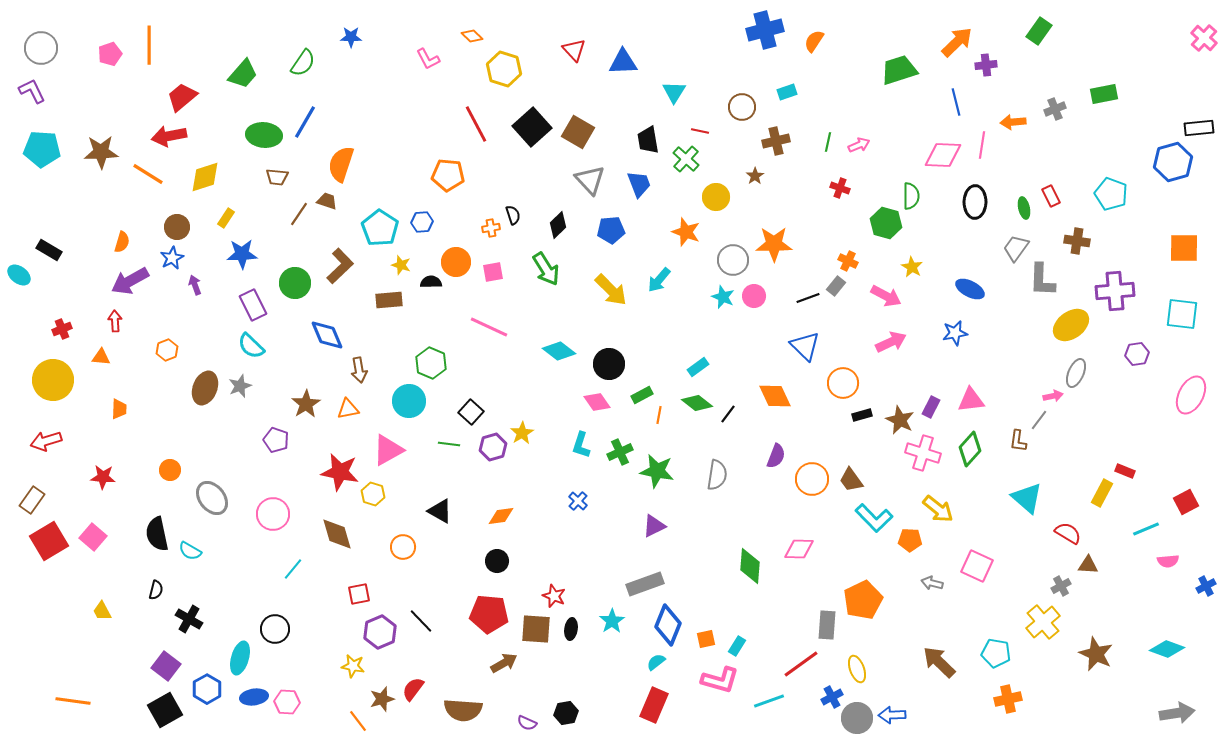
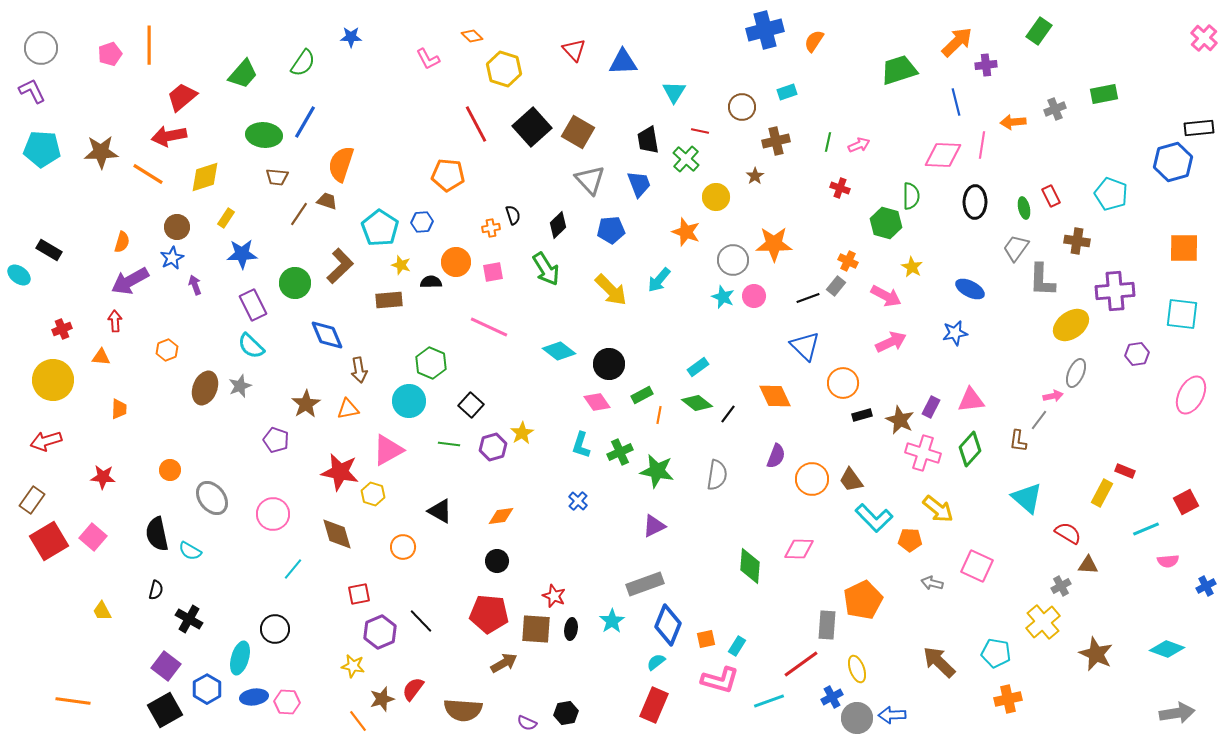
black square at (471, 412): moved 7 px up
